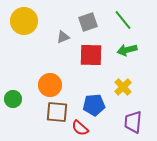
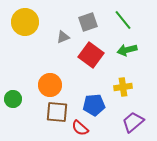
yellow circle: moved 1 px right, 1 px down
red square: rotated 35 degrees clockwise
yellow cross: rotated 36 degrees clockwise
purple trapezoid: rotated 45 degrees clockwise
